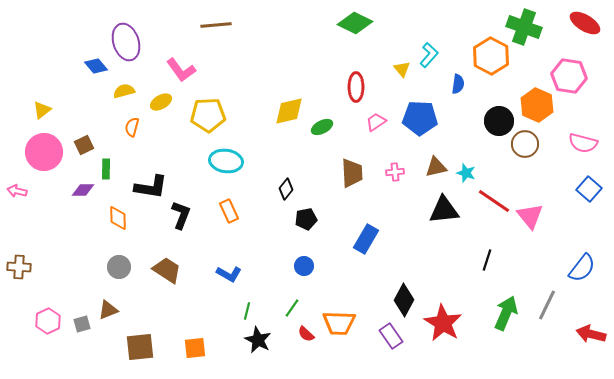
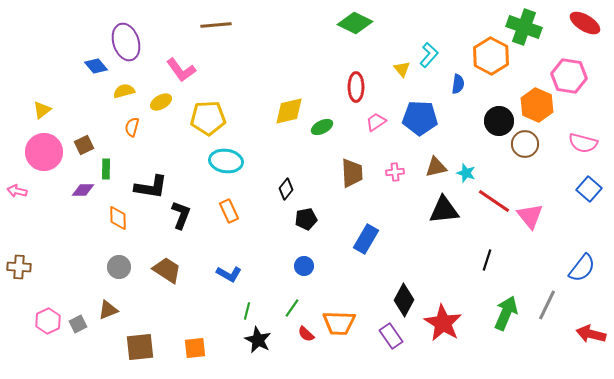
yellow pentagon at (208, 115): moved 3 px down
gray square at (82, 324): moved 4 px left; rotated 12 degrees counterclockwise
